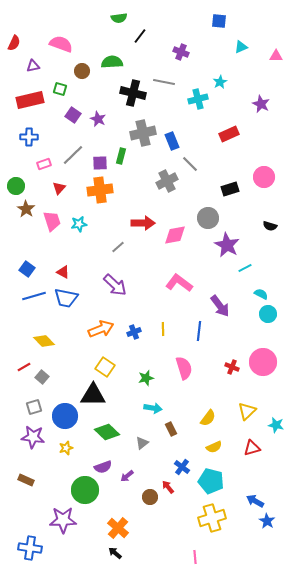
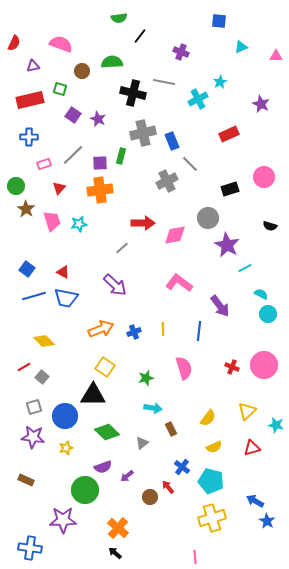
cyan cross at (198, 99): rotated 12 degrees counterclockwise
gray line at (118, 247): moved 4 px right, 1 px down
pink circle at (263, 362): moved 1 px right, 3 px down
